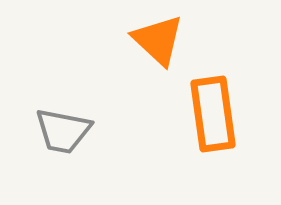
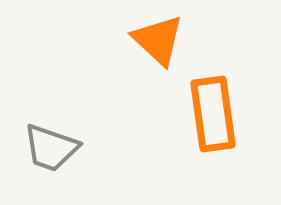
gray trapezoid: moved 12 px left, 17 px down; rotated 8 degrees clockwise
